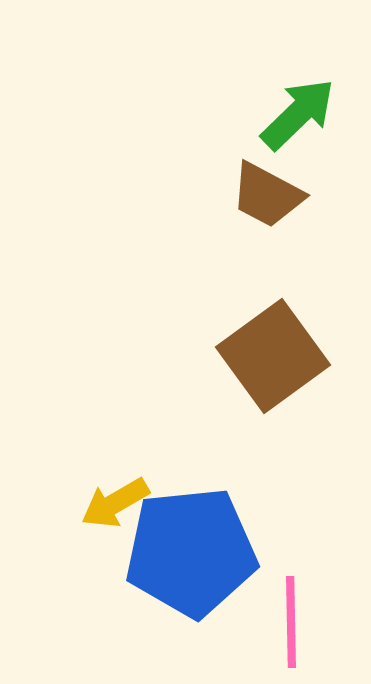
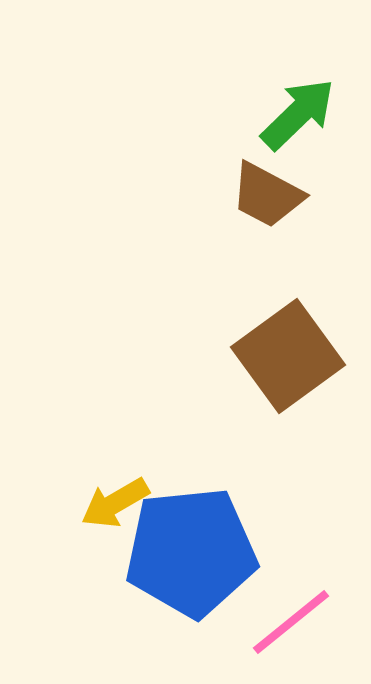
brown square: moved 15 px right
pink line: rotated 52 degrees clockwise
